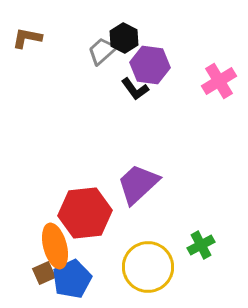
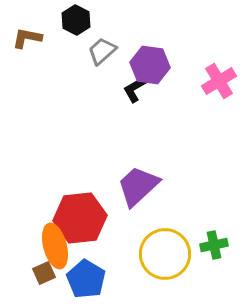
black hexagon: moved 48 px left, 18 px up
black L-shape: rotated 96 degrees clockwise
purple trapezoid: moved 2 px down
red hexagon: moved 5 px left, 5 px down
green cross: moved 13 px right; rotated 16 degrees clockwise
yellow circle: moved 17 px right, 13 px up
blue pentagon: moved 14 px right; rotated 15 degrees counterclockwise
